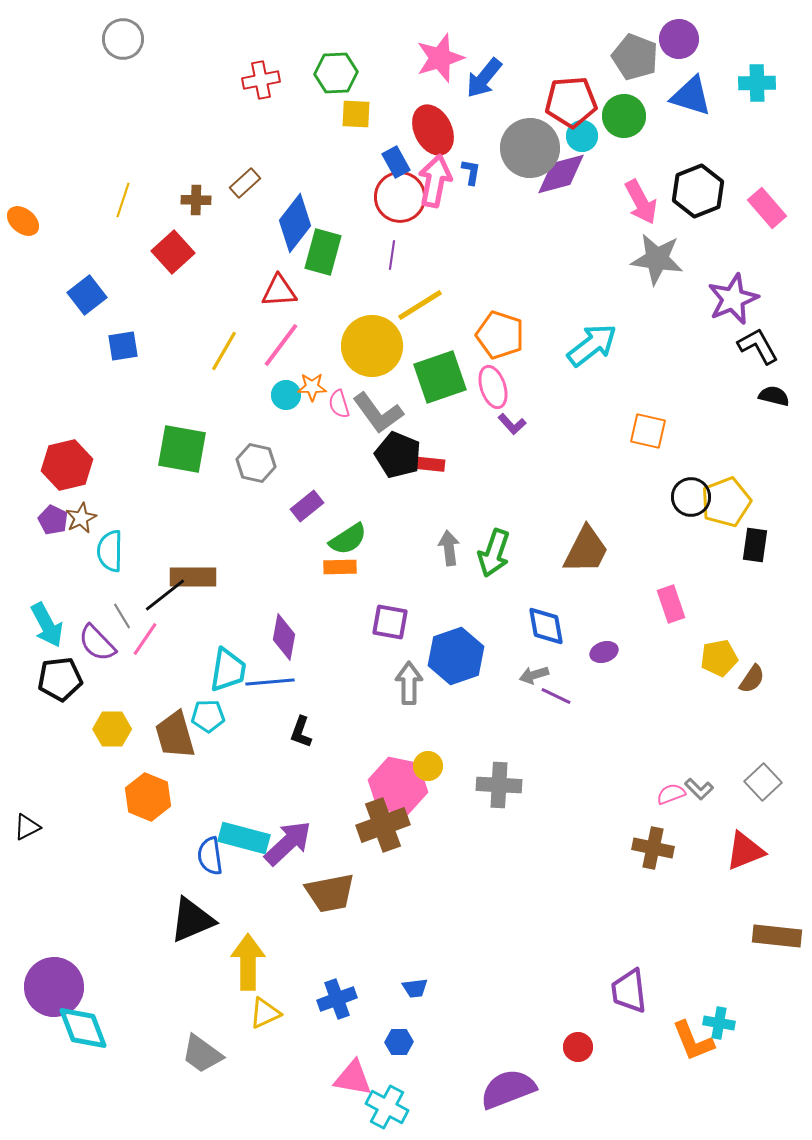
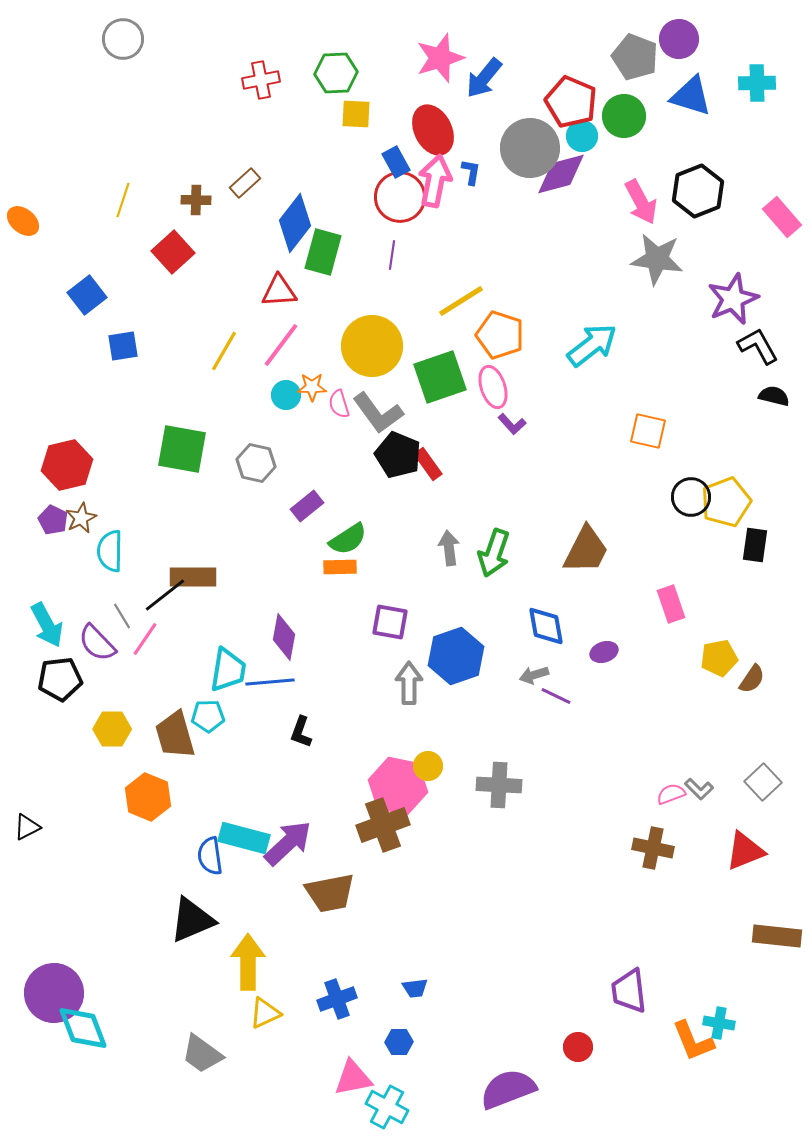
red pentagon at (571, 102): rotated 27 degrees clockwise
pink rectangle at (767, 208): moved 15 px right, 9 px down
yellow line at (420, 305): moved 41 px right, 4 px up
red rectangle at (428, 464): rotated 48 degrees clockwise
purple circle at (54, 987): moved 6 px down
pink triangle at (353, 1078): rotated 21 degrees counterclockwise
